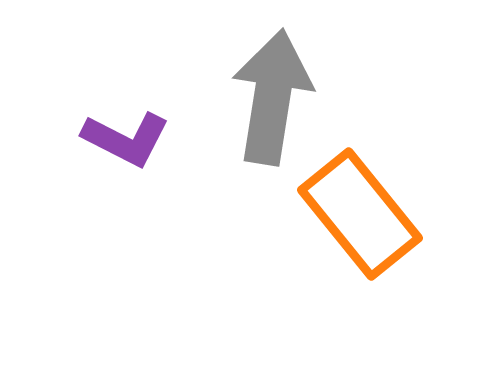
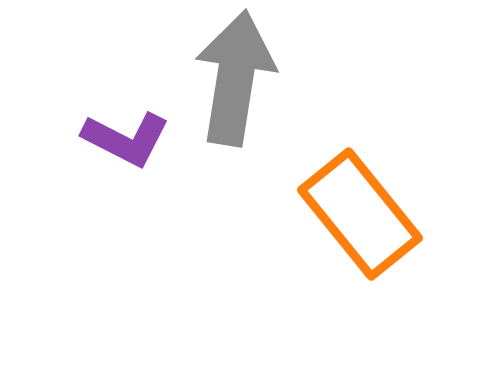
gray arrow: moved 37 px left, 19 px up
